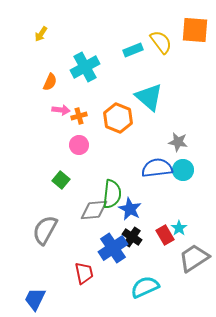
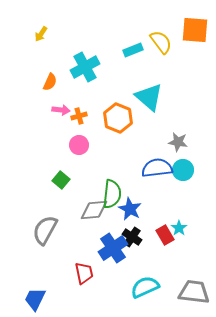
gray trapezoid: moved 34 px down; rotated 40 degrees clockwise
